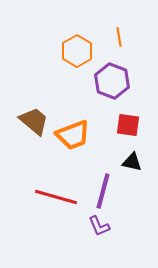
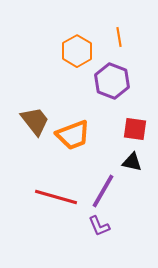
brown trapezoid: moved 1 px right; rotated 12 degrees clockwise
red square: moved 7 px right, 4 px down
purple line: rotated 15 degrees clockwise
